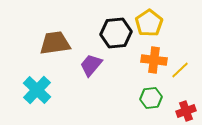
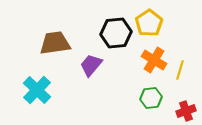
orange cross: rotated 25 degrees clockwise
yellow line: rotated 30 degrees counterclockwise
